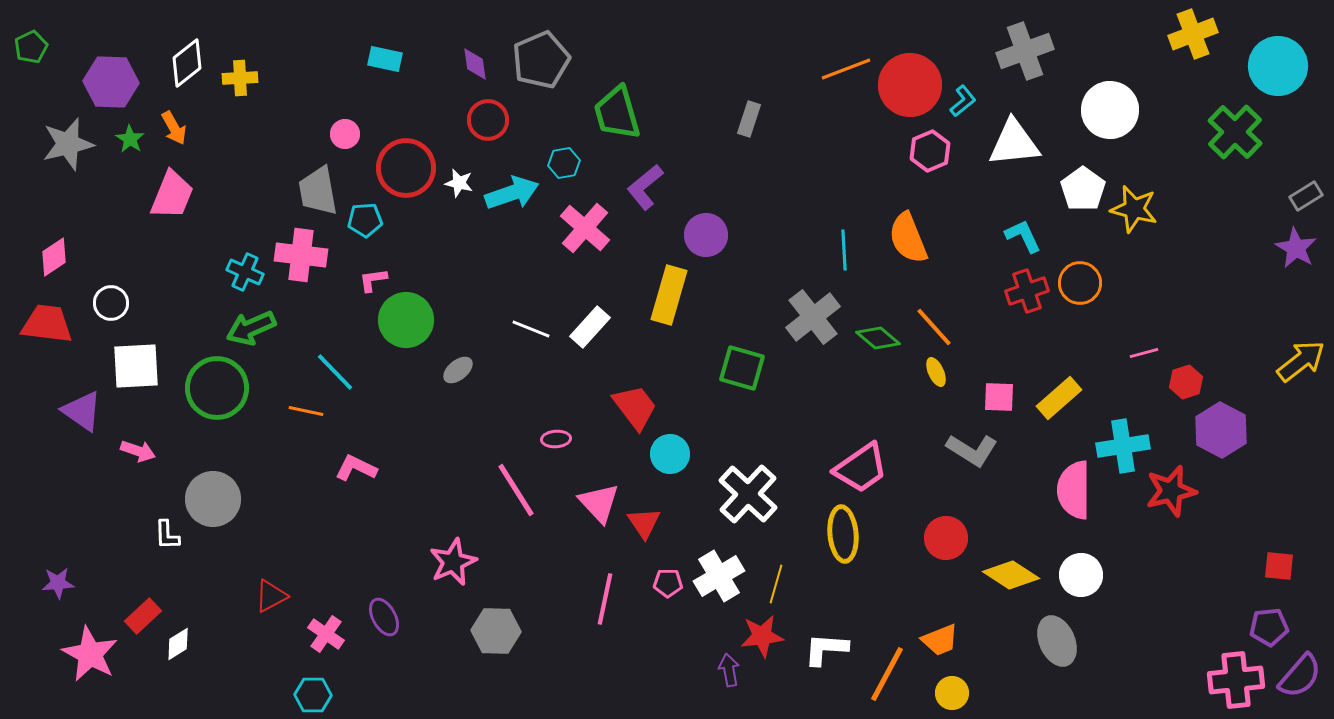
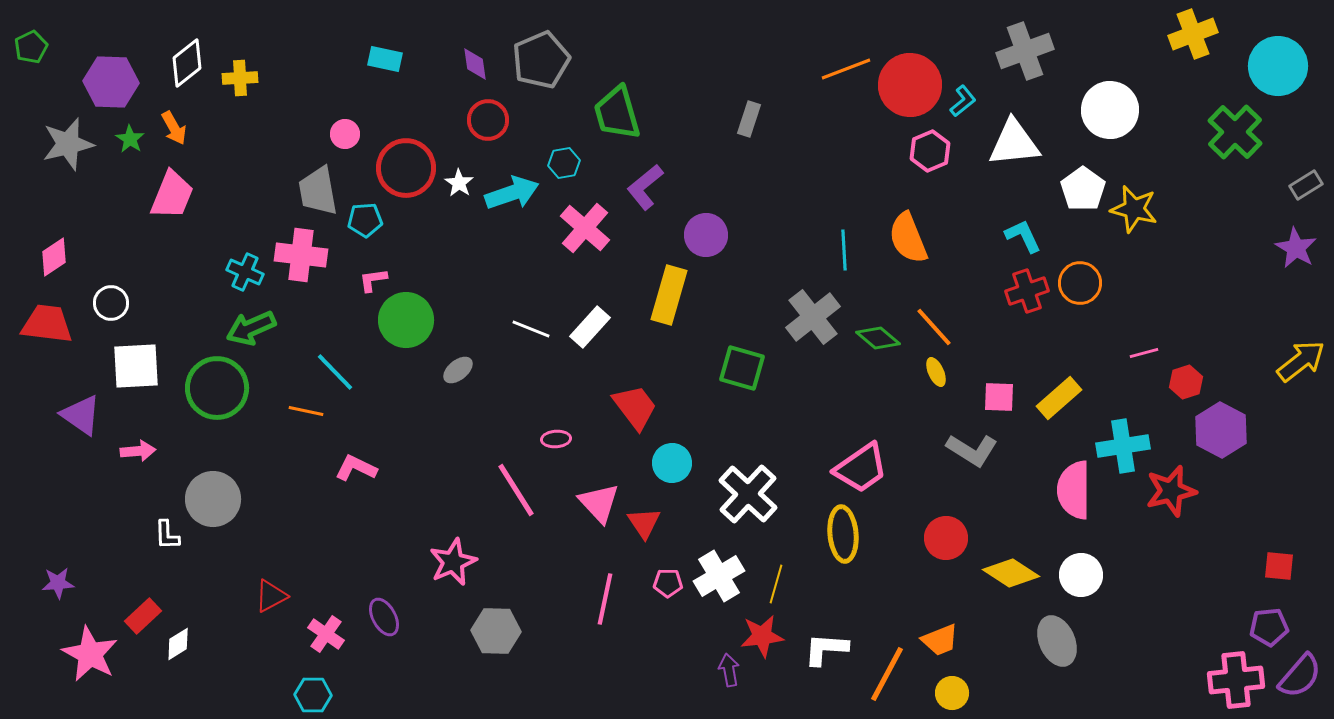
white star at (459, 183): rotated 20 degrees clockwise
gray rectangle at (1306, 196): moved 11 px up
purple triangle at (82, 411): moved 1 px left, 4 px down
pink arrow at (138, 451): rotated 24 degrees counterclockwise
cyan circle at (670, 454): moved 2 px right, 9 px down
yellow diamond at (1011, 575): moved 2 px up
